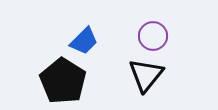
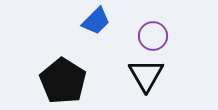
blue trapezoid: moved 12 px right, 20 px up
black triangle: rotated 9 degrees counterclockwise
